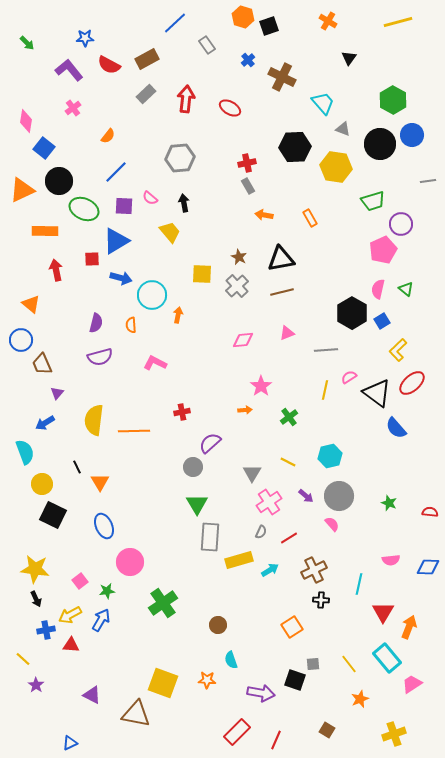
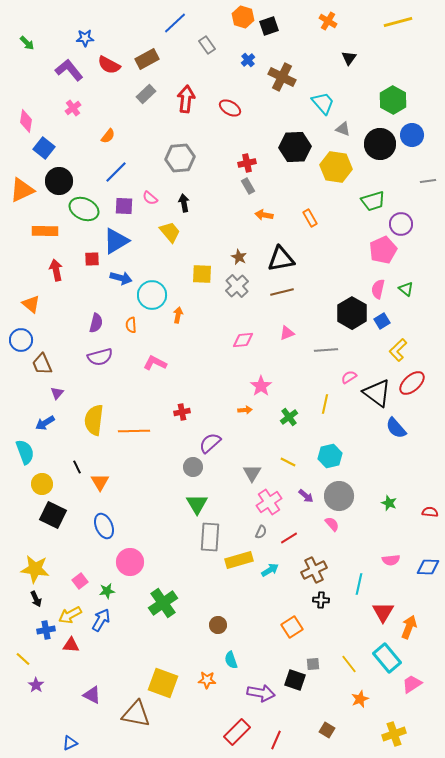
yellow line at (325, 390): moved 14 px down
